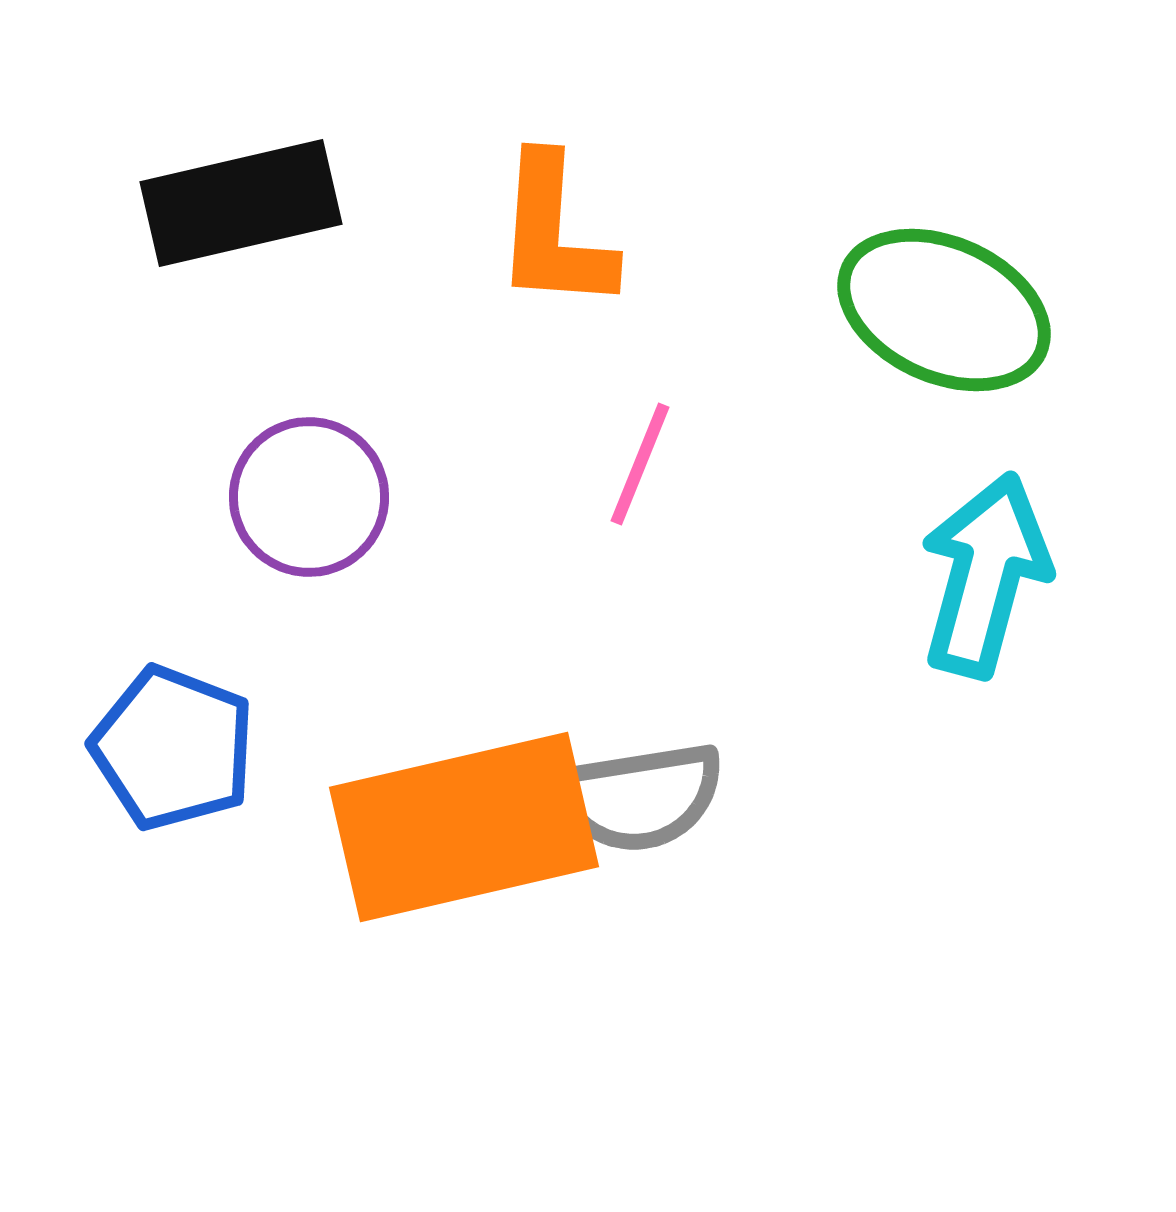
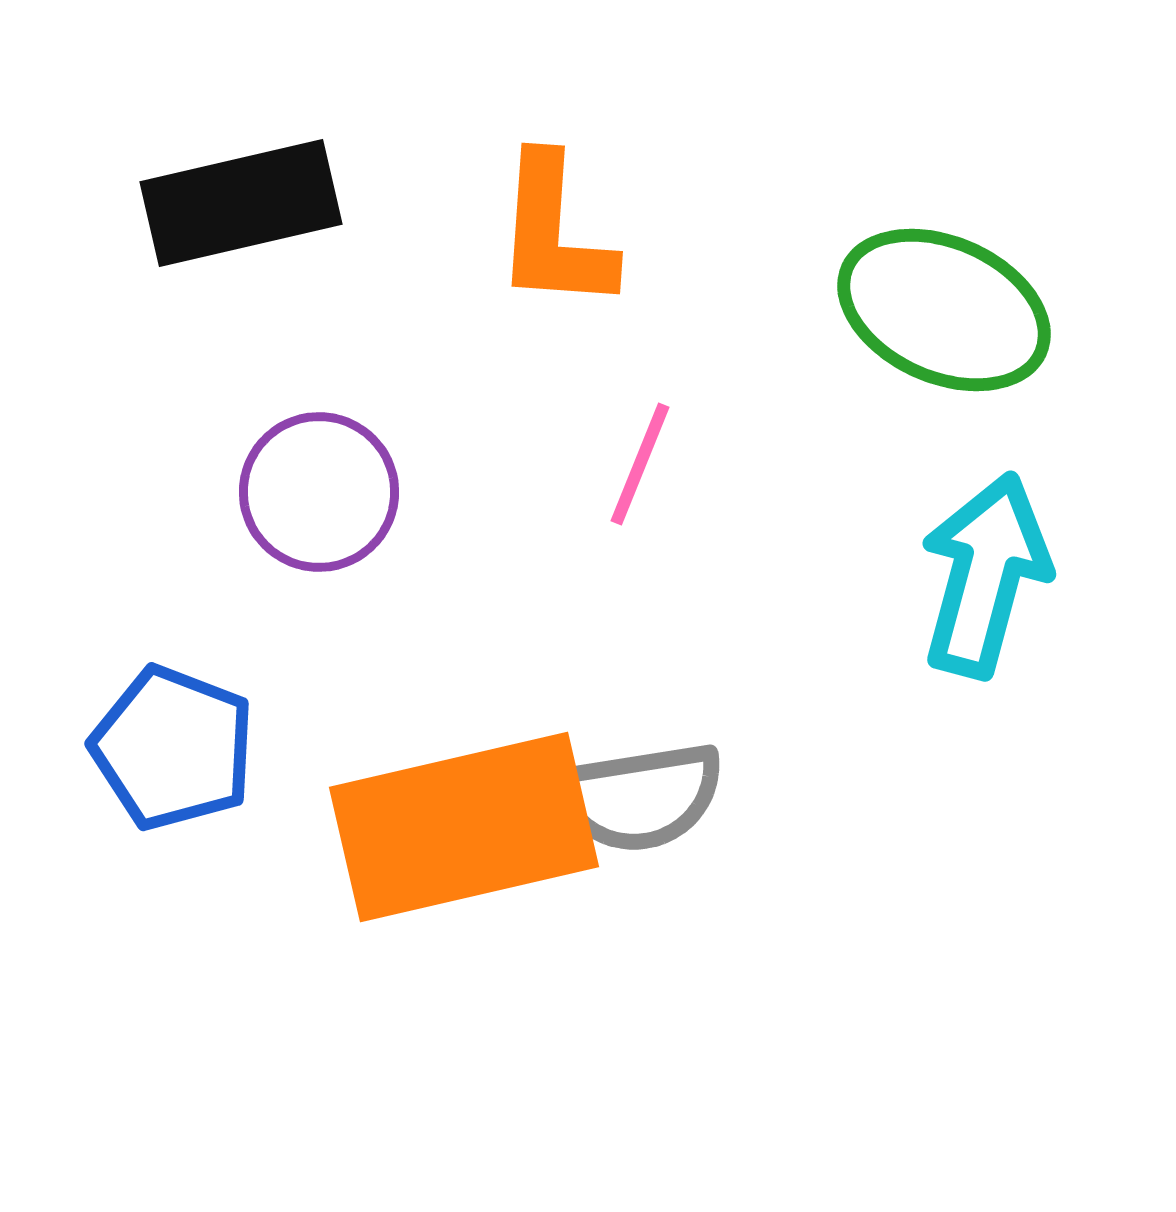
purple circle: moved 10 px right, 5 px up
